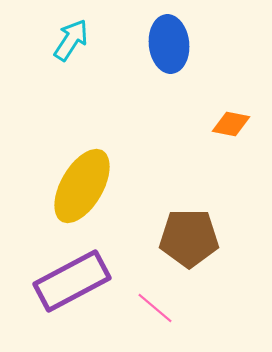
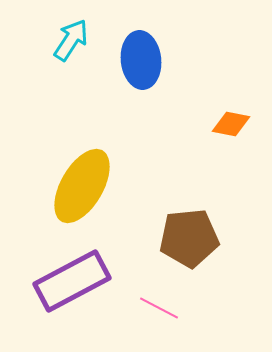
blue ellipse: moved 28 px left, 16 px down
brown pentagon: rotated 6 degrees counterclockwise
pink line: moved 4 px right; rotated 12 degrees counterclockwise
